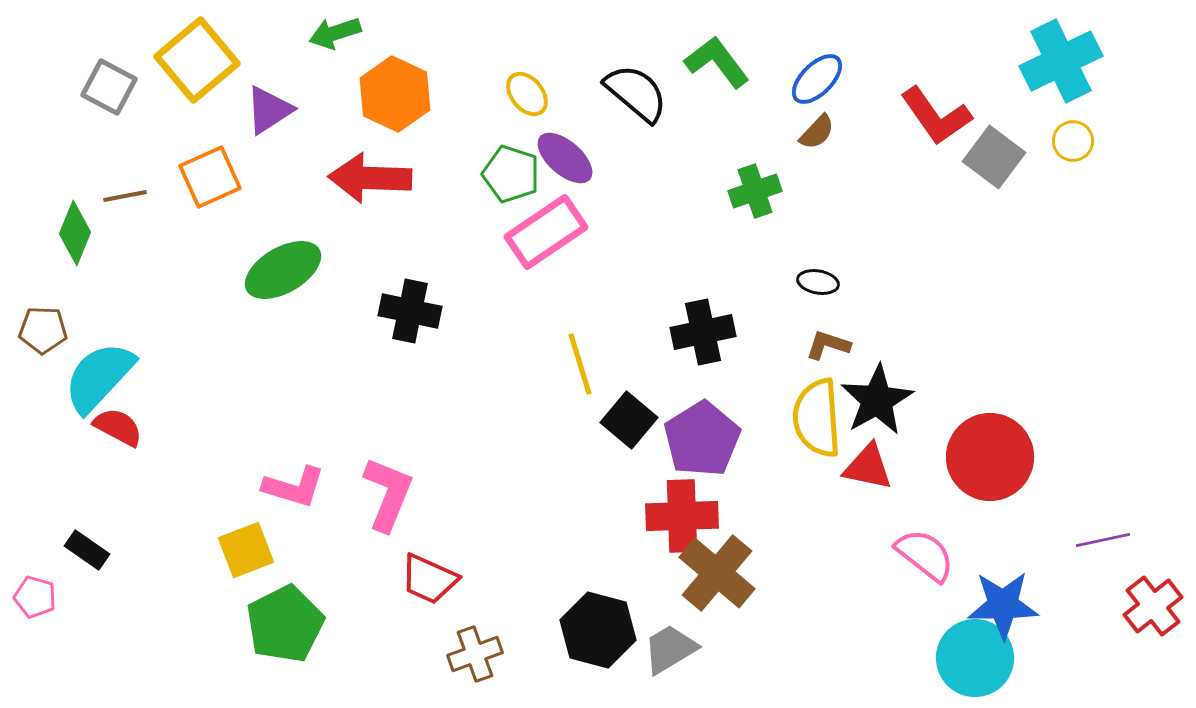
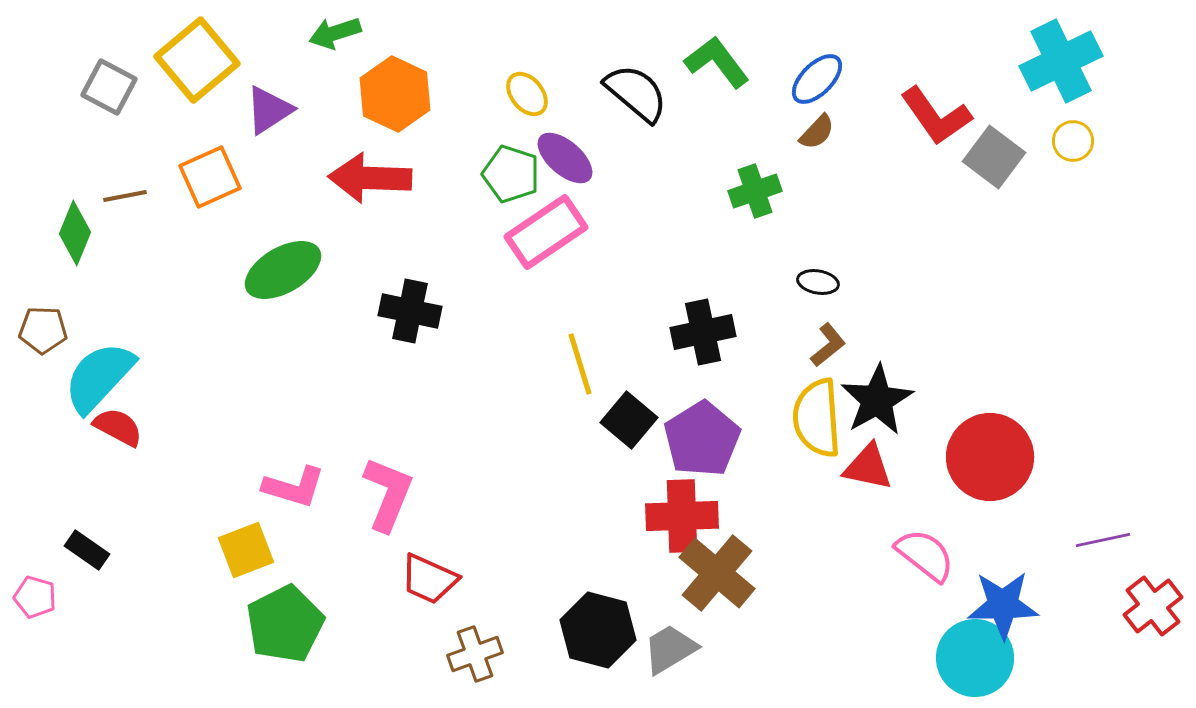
brown L-shape at (828, 345): rotated 123 degrees clockwise
